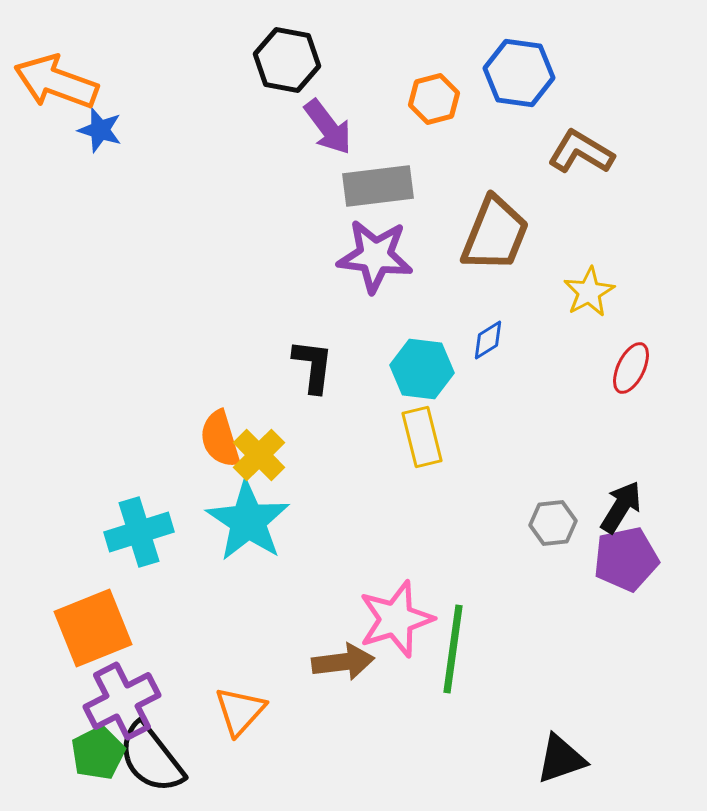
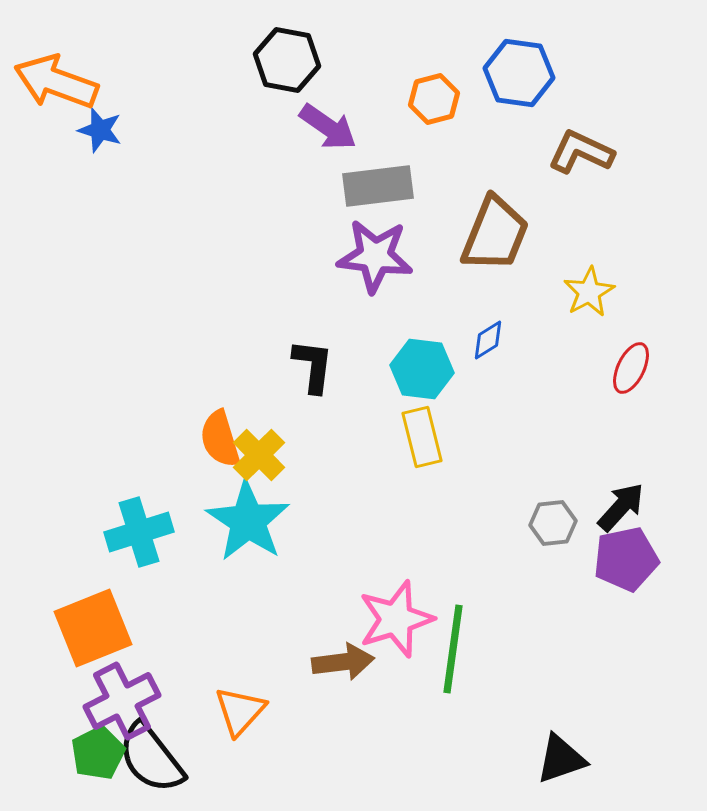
purple arrow: rotated 18 degrees counterclockwise
brown L-shape: rotated 6 degrees counterclockwise
black arrow: rotated 10 degrees clockwise
